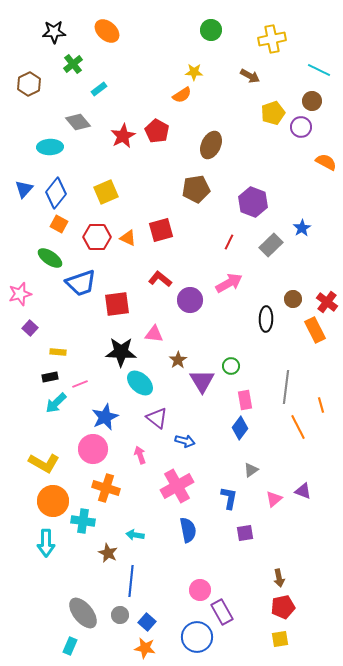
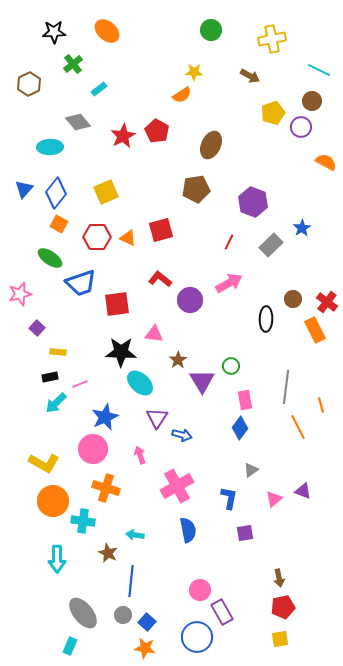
purple square at (30, 328): moved 7 px right
purple triangle at (157, 418): rotated 25 degrees clockwise
blue arrow at (185, 441): moved 3 px left, 6 px up
cyan arrow at (46, 543): moved 11 px right, 16 px down
gray circle at (120, 615): moved 3 px right
